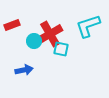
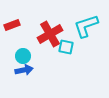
cyan L-shape: moved 2 px left
cyan circle: moved 11 px left, 15 px down
cyan square: moved 5 px right, 2 px up
